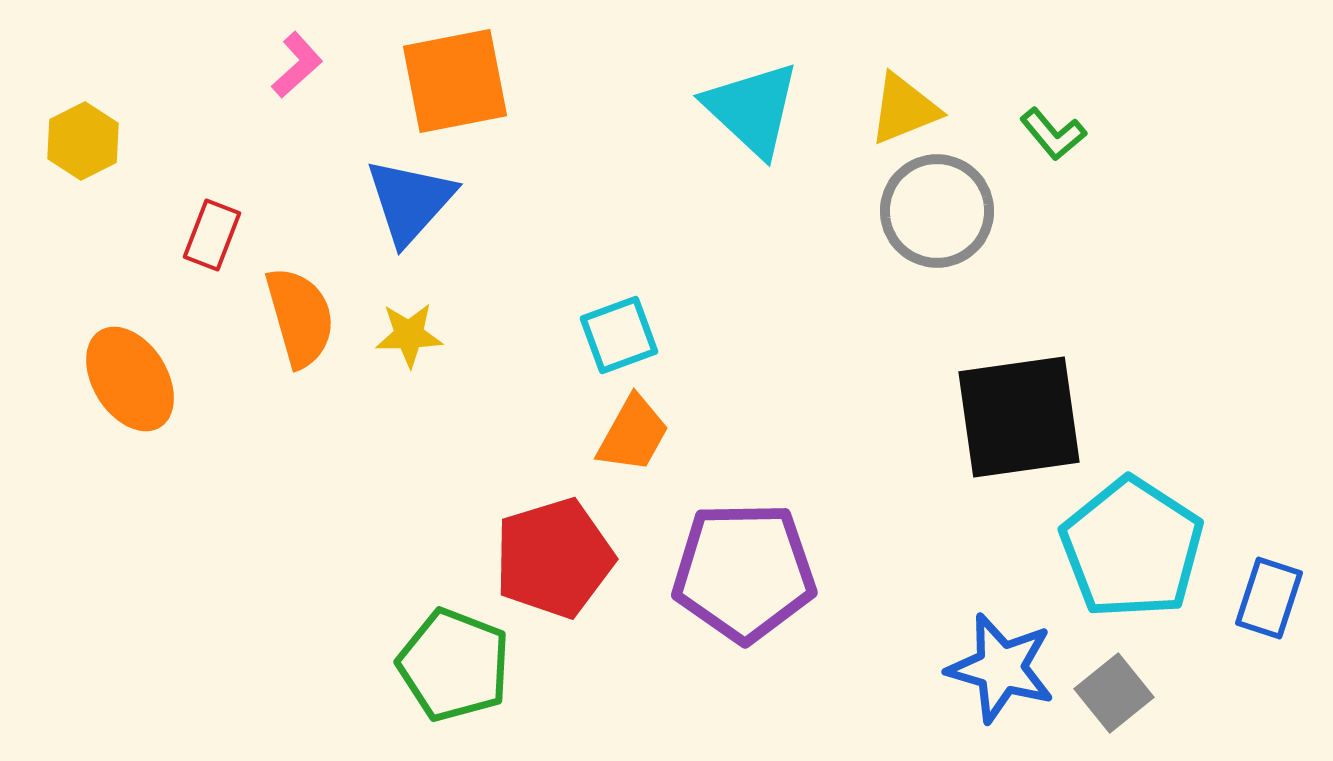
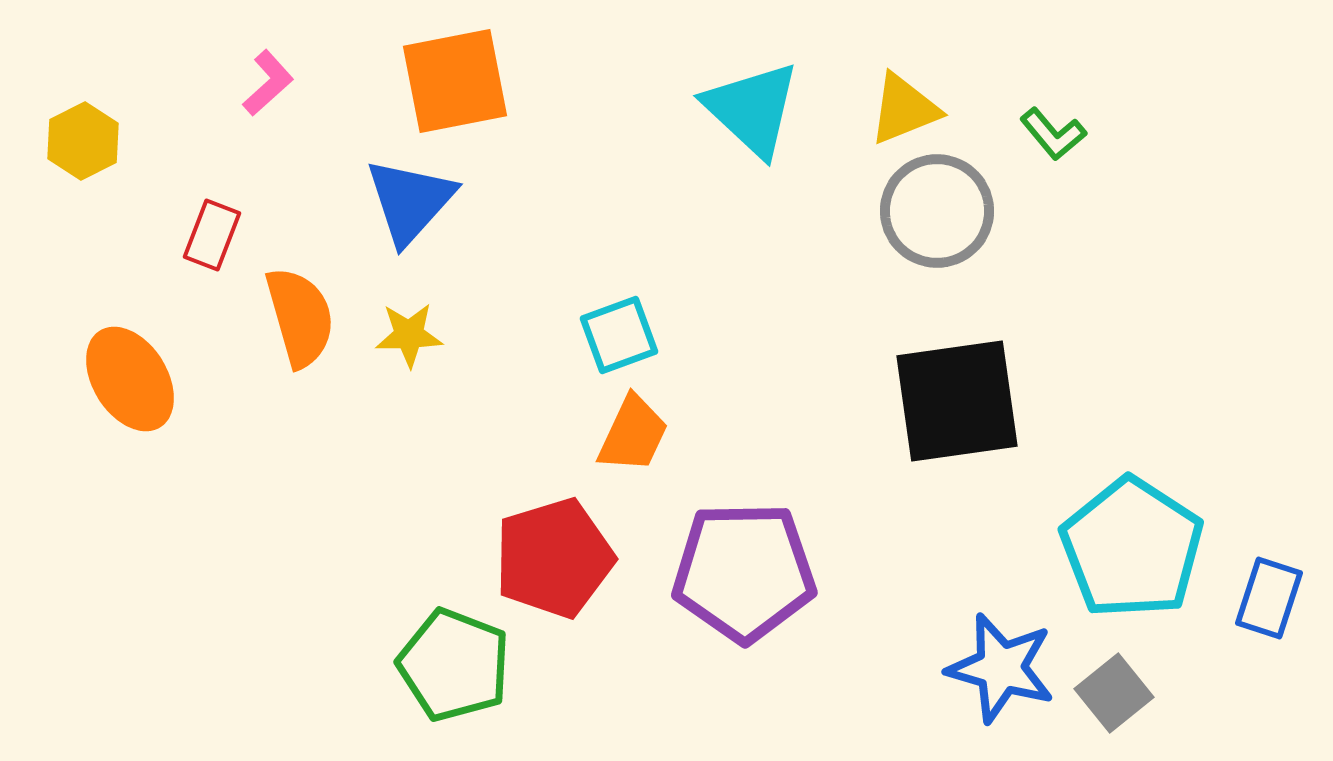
pink L-shape: moved 29 px left, 18 px down
black square: moved 62 px left, 16 px up
orange trapezoid: rotated 4 degrees counterclockwise
